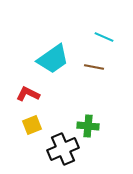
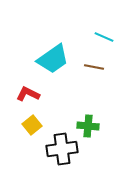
yellow square: rotated 18 degrees counterclockwise
black cross: moved 1 px left; rotated 16 degrees clockwise
